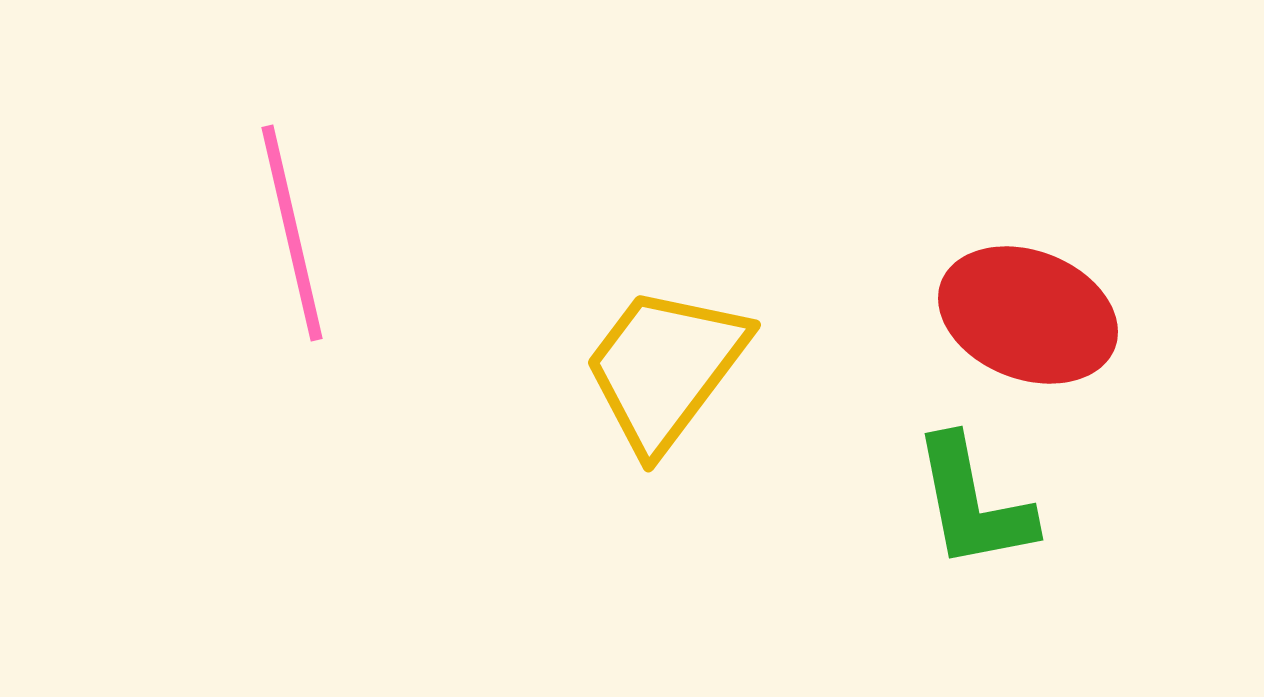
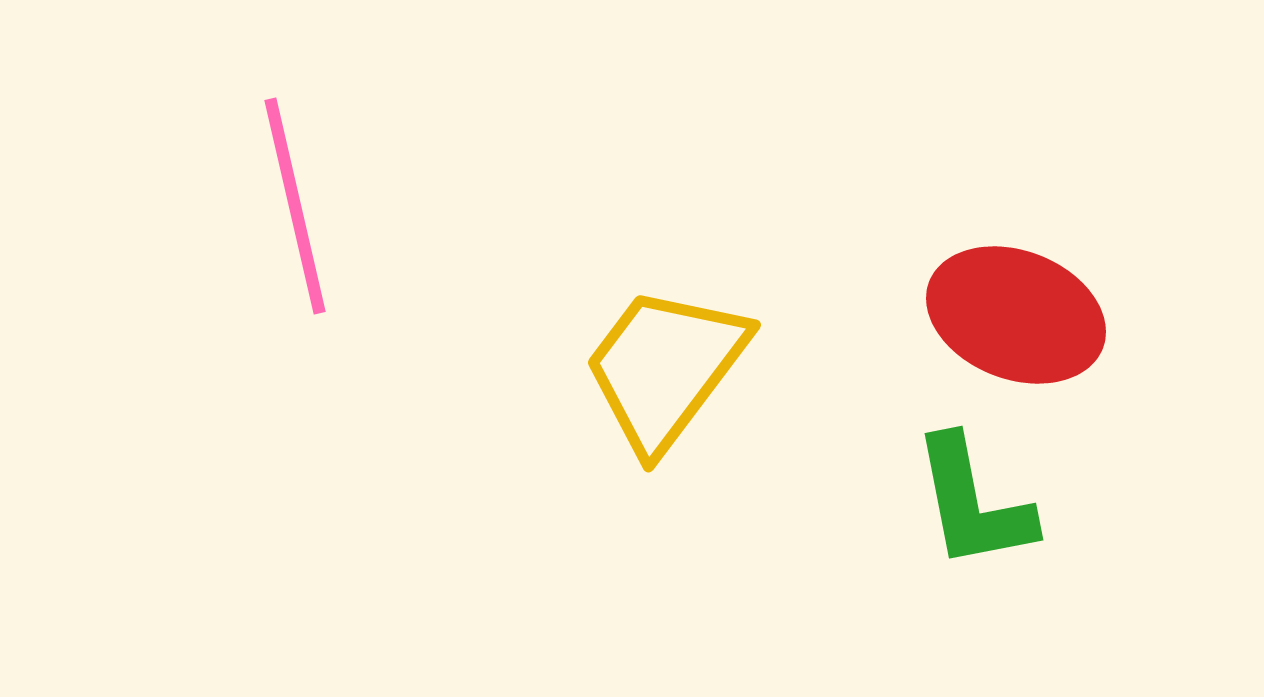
pink line: moved 3 px right, 27 px up
red ellipse: moved 12 px left
